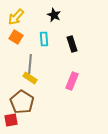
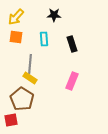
black star: rotated 24 degrees counterclockwise
orange square: rotated 24 degrees counterclockwise
brown pentagon: moved 3 px up
